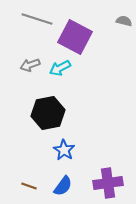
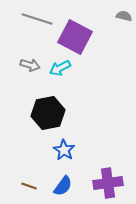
gray semicircle: moved 5 px up
gray arrow: rotated 144 degrees counterclockwise
